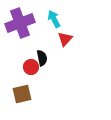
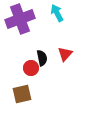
cyan arrow: moved 3 px right, 6 px up
purple cross: moved 4 px up
red triangle: moved 15 px down
red circle: moved 1 px down
